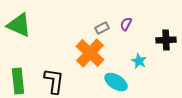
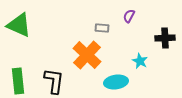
purple semicircle: moved 3 px right, 8 px up
gray rectangle: rotated 32 degrees clockwise
black cross: moved 1 px left, 2 px up
orange cross: moved 3 px left, 2 px down
cyan star: moved 1 px right
cyan ellipse: rotated 40 degrees counterclockwise
